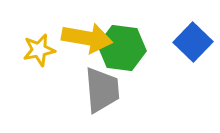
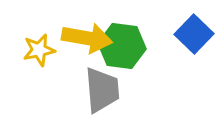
blue square: moved 1 px right, 8 px up
green hexagon: moved 2 px up
